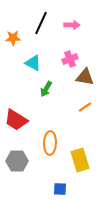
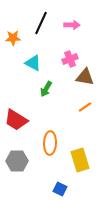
blue square: rotated 24 degrees clockwise
